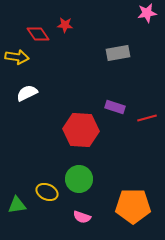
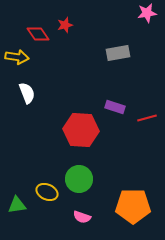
red star: rotated 21 degrees counterclockwise
white semicircle: rotated 95 degrees clockwise
